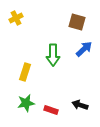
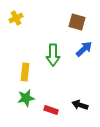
yellow rectangle: rotated 12 degrees counterclockwise
green star: moved 5 px up
